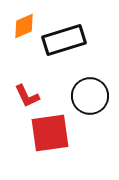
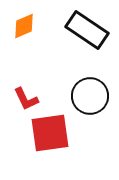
black rectangle: moved 23 px right, 10 px up; rotated 51 degrees clockwise
red L-shape: moved 1 px left, 3 px down
